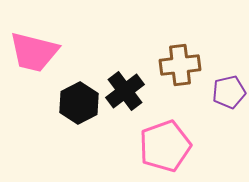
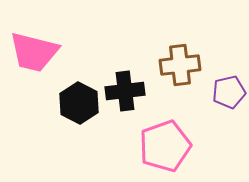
black cross: rotated 30 degrees clockwise
black hexagon: rotated 6 degrees counterclockwise
